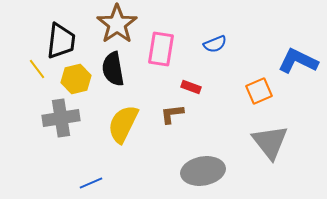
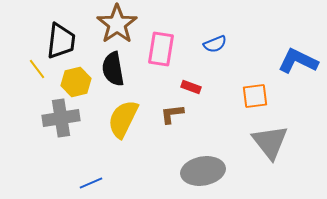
yellow hexagon: moved 3 px down
orange square: moved 4 px left, 5 px down; rotated 16 degrees clockwise
yellow semicircle: moved 5 px up
